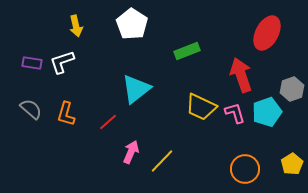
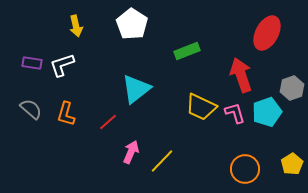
white L-shape: moved 3 px down
gray hexagon: moved 1 px up
